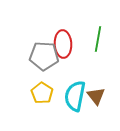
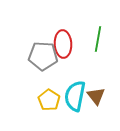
gray pentagon: moved 1 px left
yellow pentagon: moved 7 px right, 7 px down
